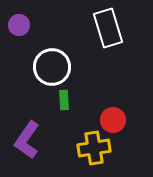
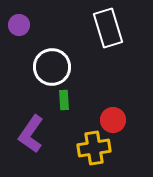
purple L-shape: moved 4 px right, 6 px up
